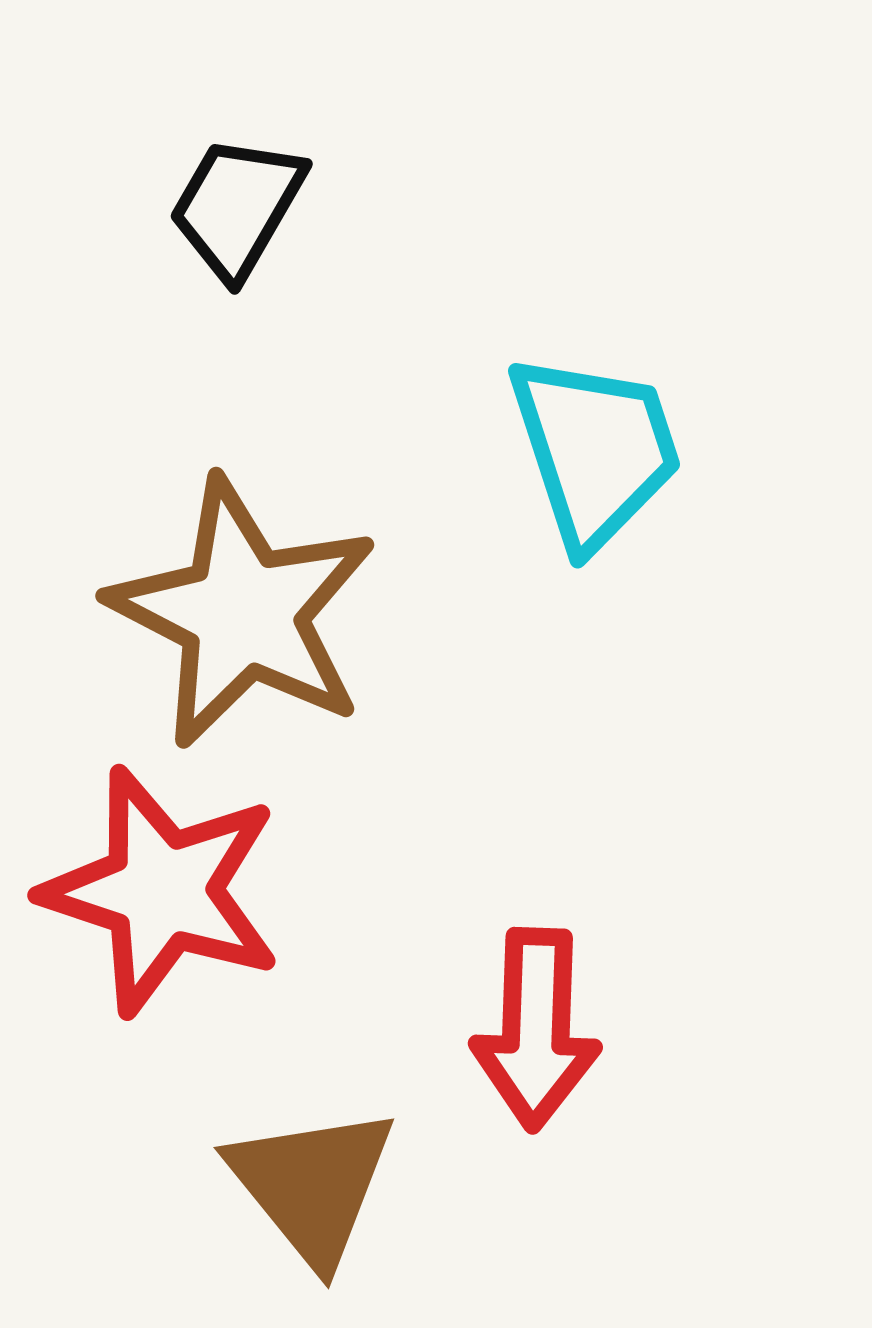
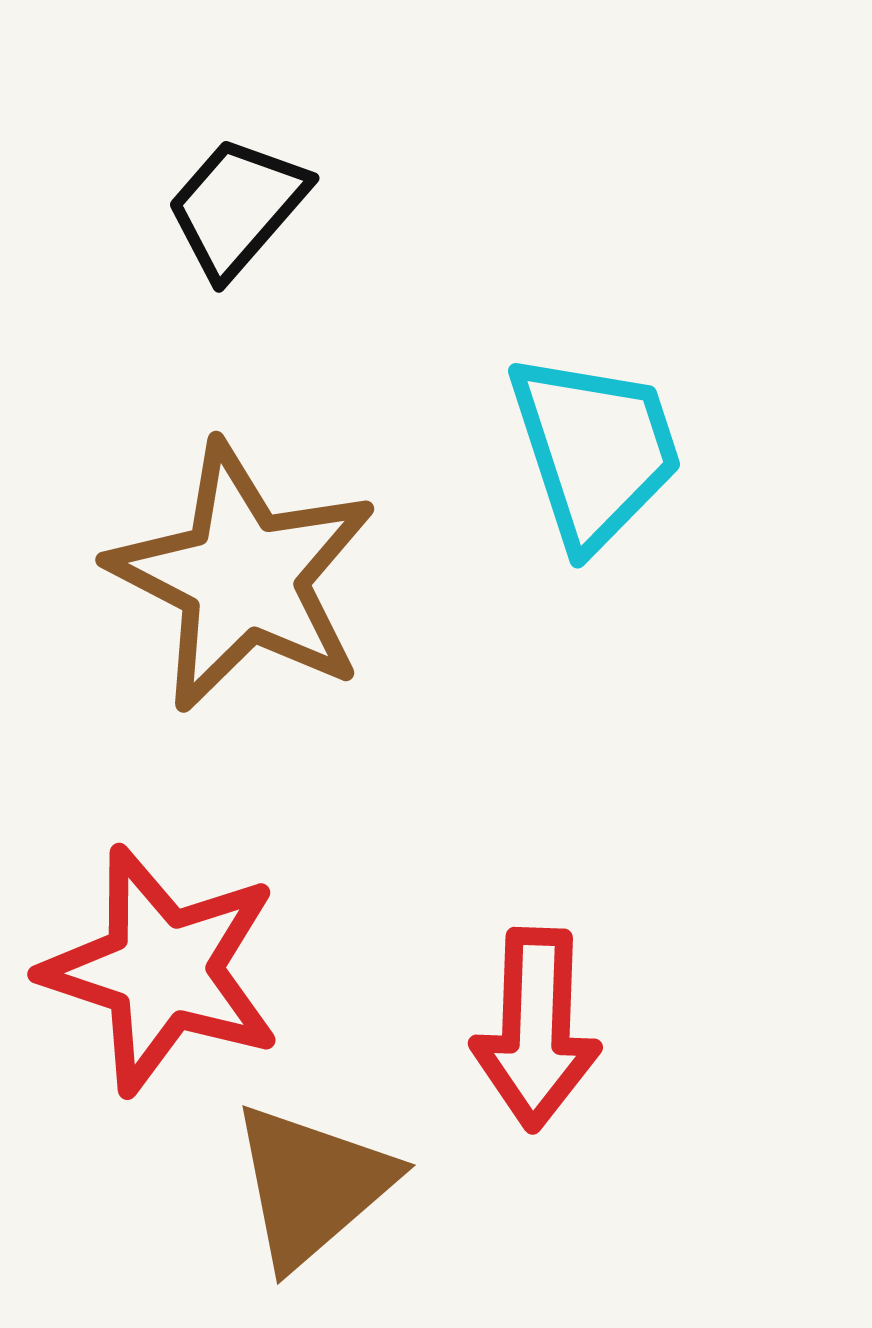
black trapezoid: rotated 11 degrees clockwise
brown star: moved 36 px up
red star: moved 79 px down
brown triangle: rotated 28 degrees clockwise
